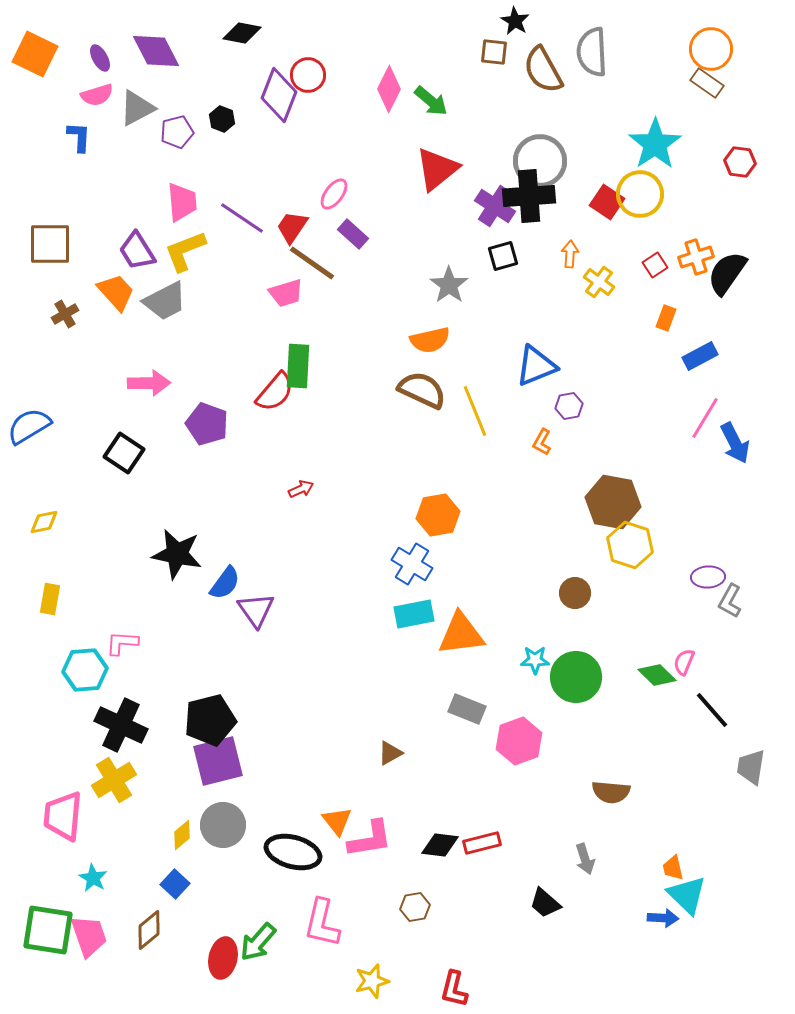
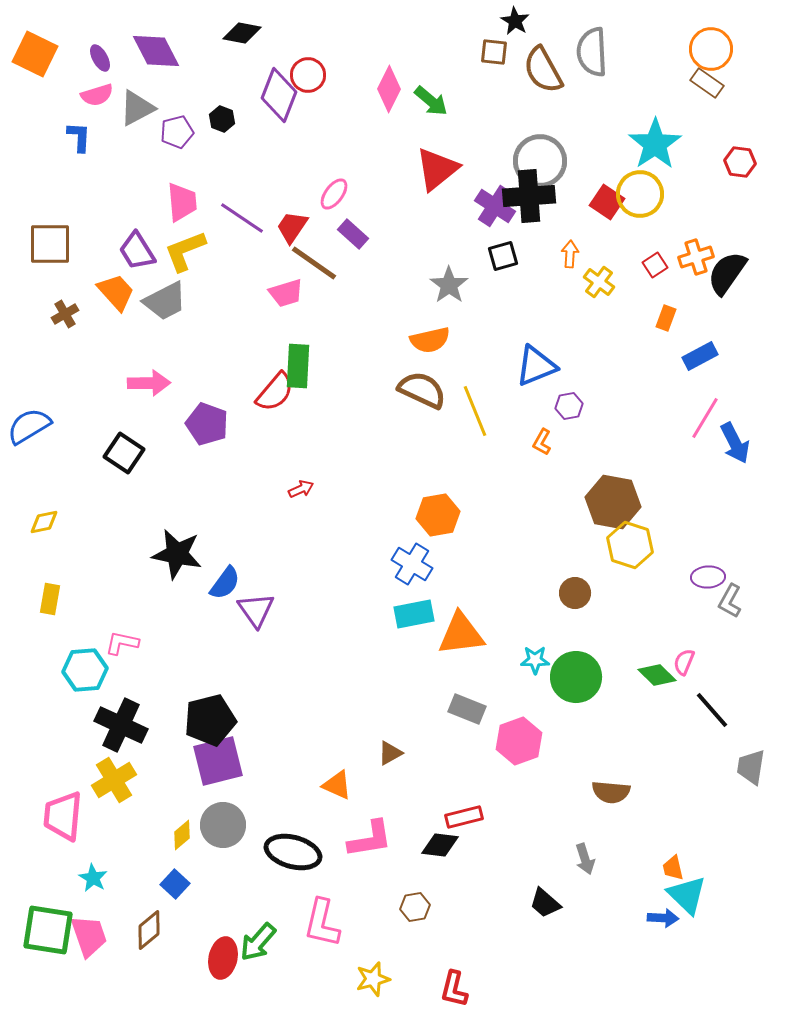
brown line at (312, 263): moved 2 px right
pink L-shape at (122, 643): rotated 8 degrees clockwise
orange triangle at (337, 821): moved 36 px up; rotated 28 degrees counterclockwise
red rectangle at (482, 843): moved 18 px left, 26 px up
yellow star at (372, 981): moved 1 px right, 2 px up
